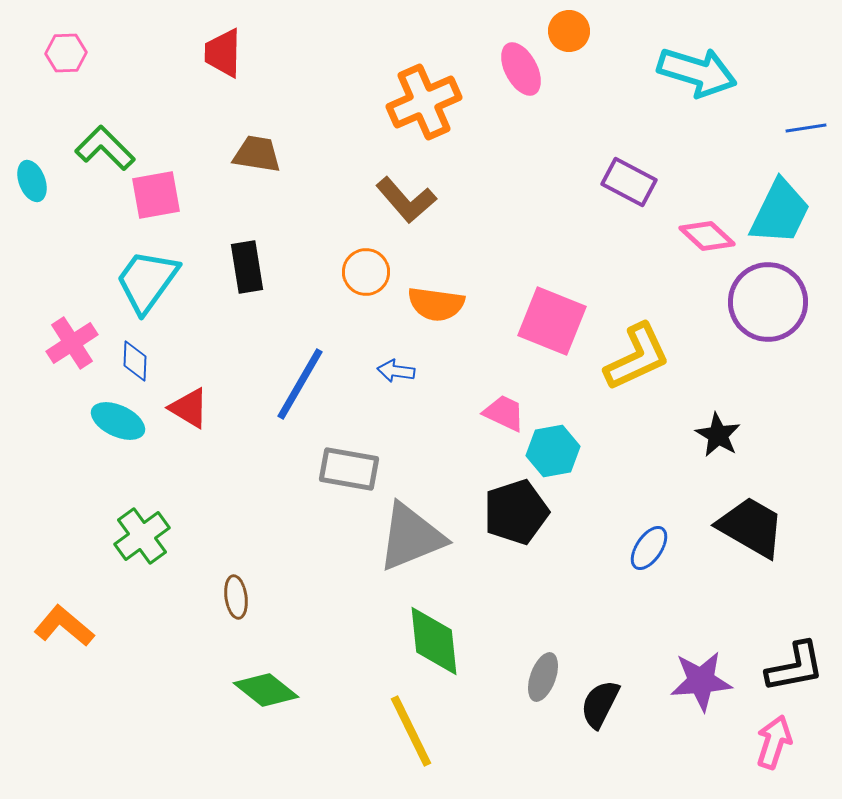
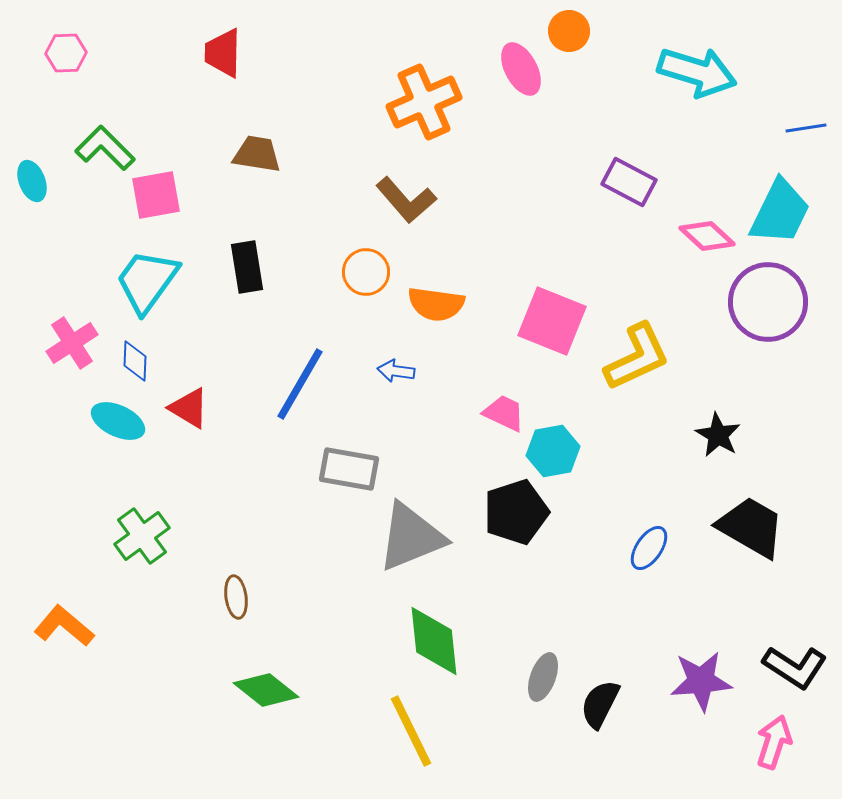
black L-shape at (795, 667): rotated 44 degrees clockwise
